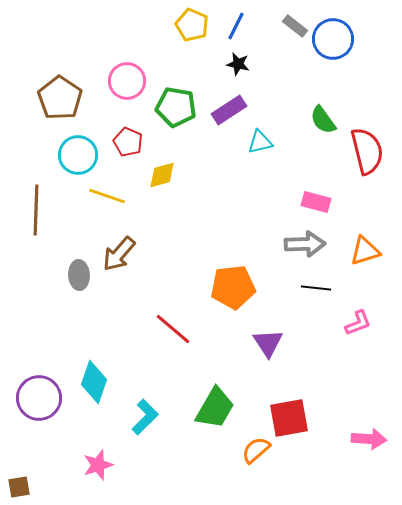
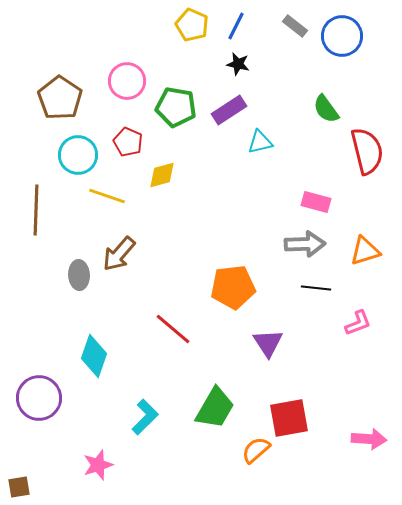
blue circle: moved 9 px right, 3 px up
green semicircle: moved 3 px right, 11 px up
cyan diamond: moved 26 px up
